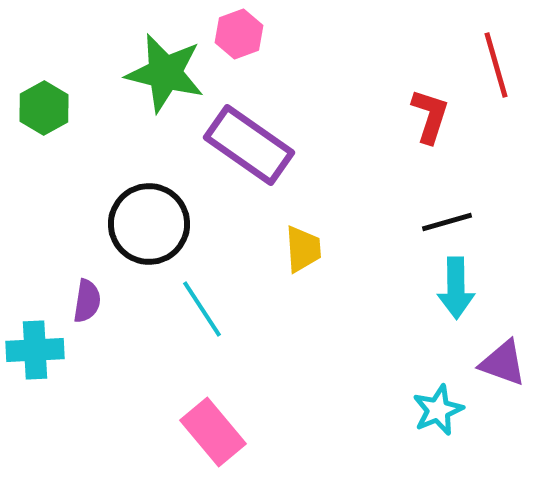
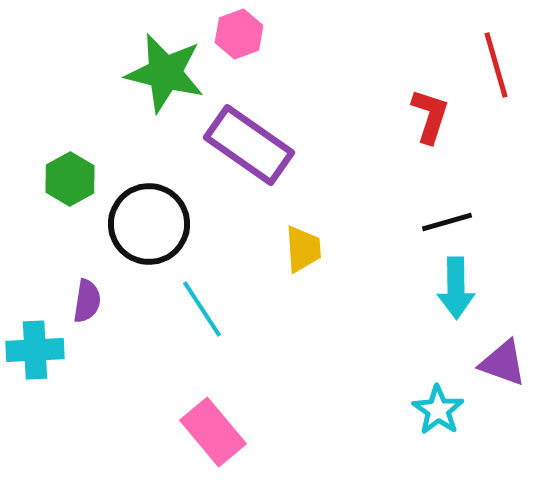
green hexagon: moved 26 px right, 71 px down
cyan star: rotated 15 degrees counterclockwise
